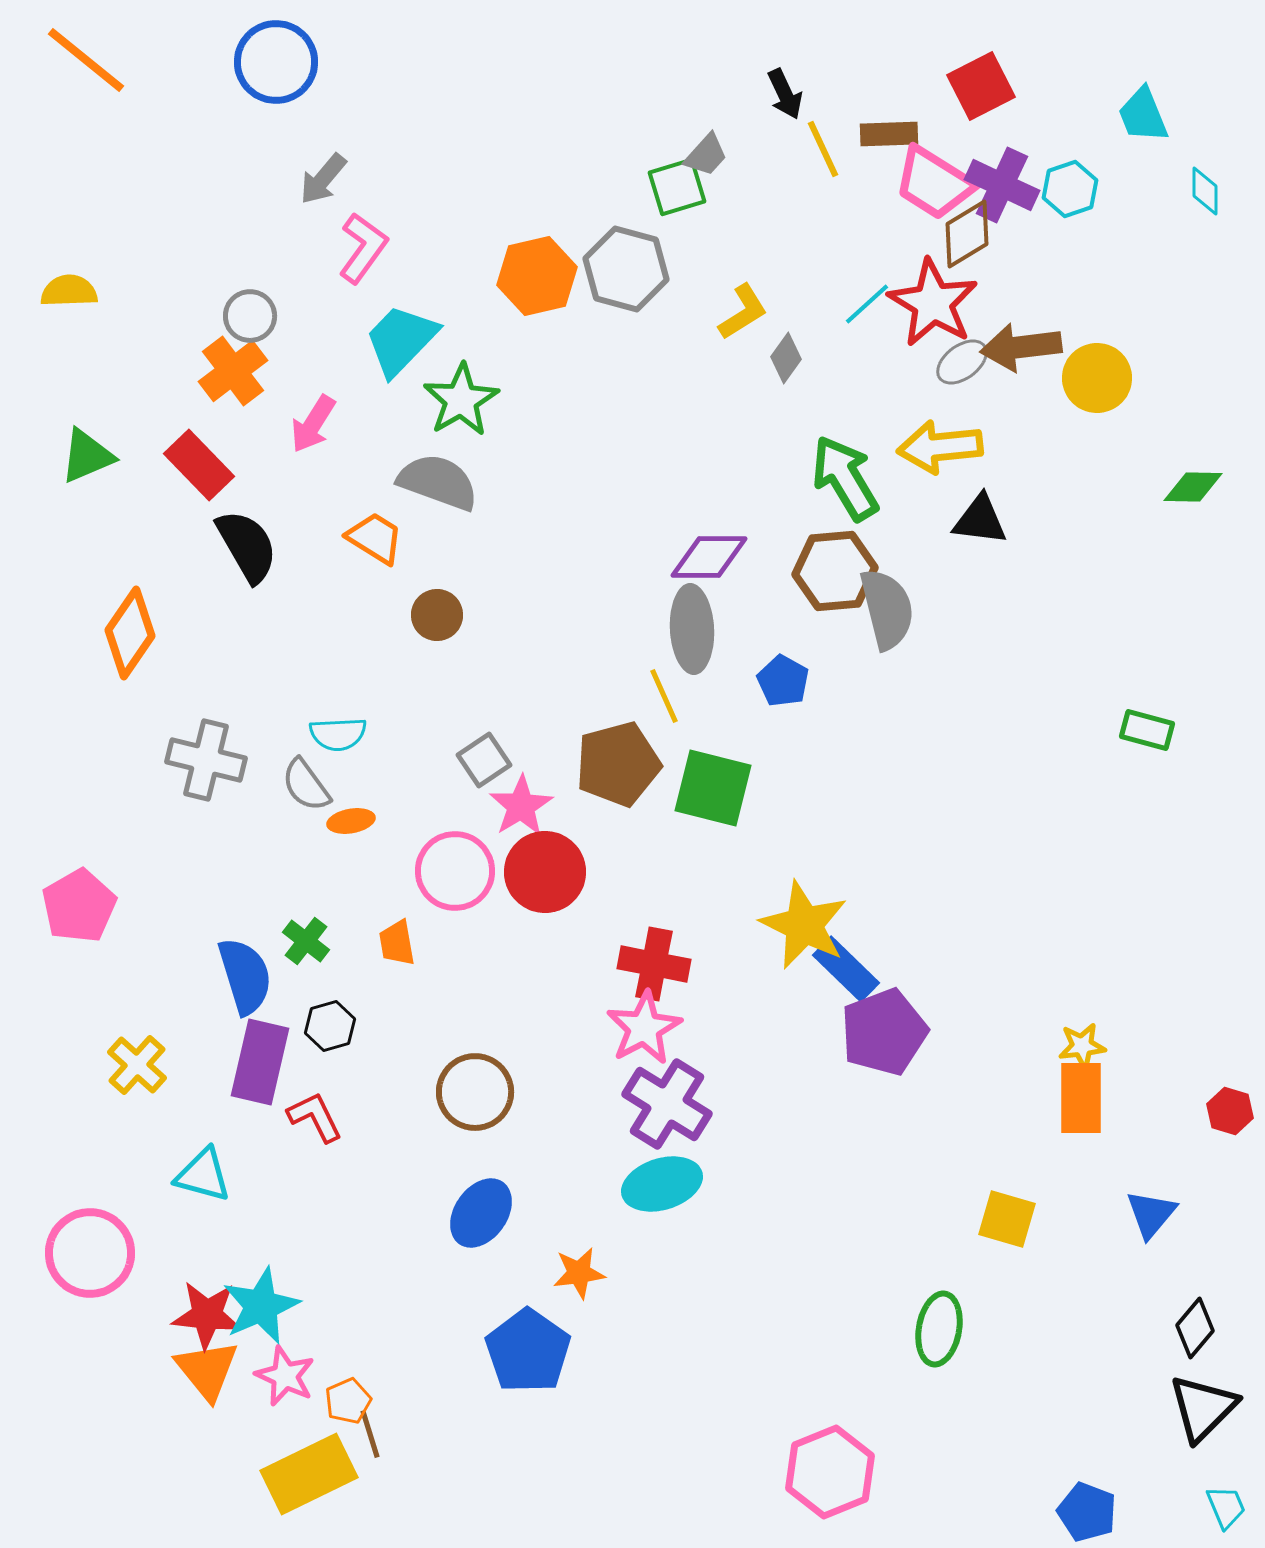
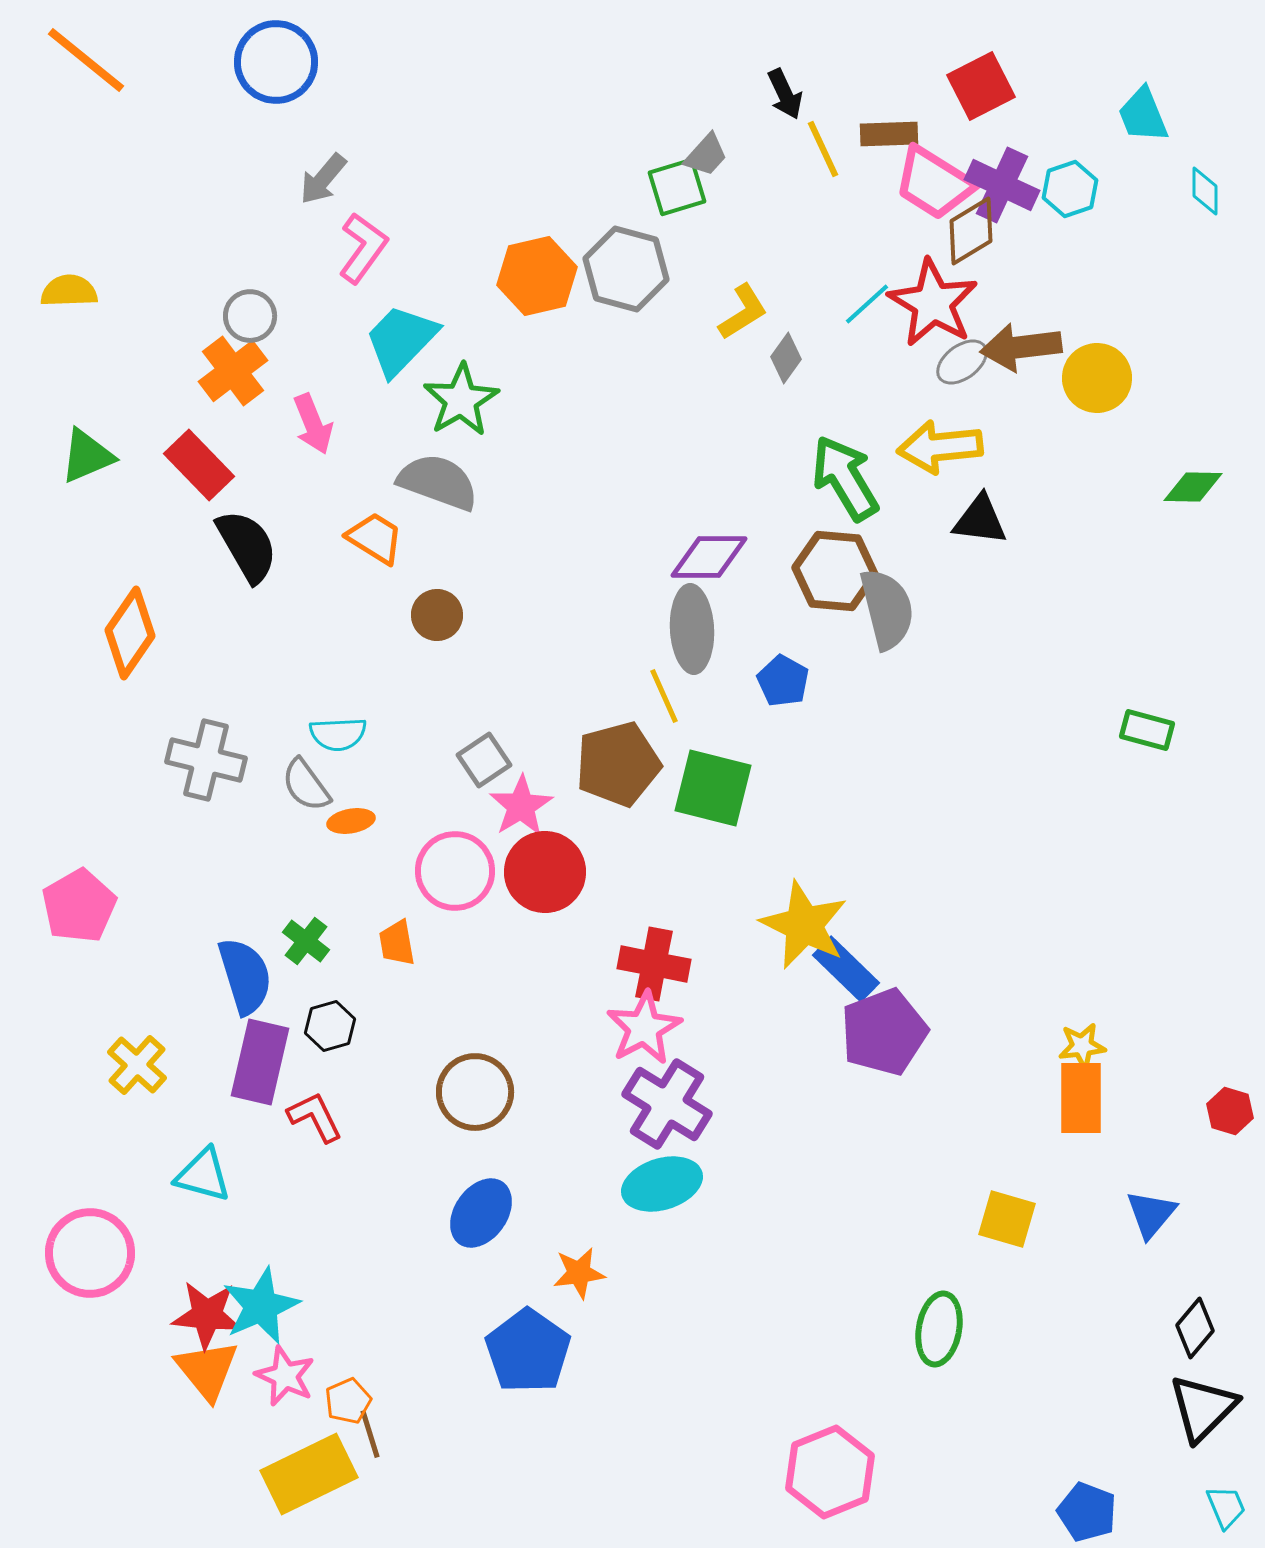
brown diamond at (967, 234): moved 4 px right, 3 px up
pink arrow at (313, 424): rotated 54 degrees counterclockwise
brown hexagon at (835, 571): rotated 10 degrees clockwise
